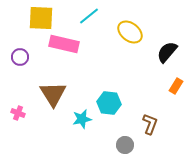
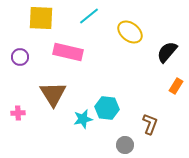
pink rectangle: moved 4 px right, 8 px down
cyan hexagon: moved 2 px left, 5 px down
pink cross: rotated 24 degrees counterclockwise
cyan star: moved 1 px right
